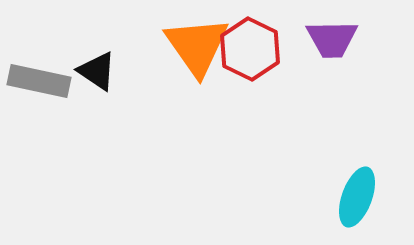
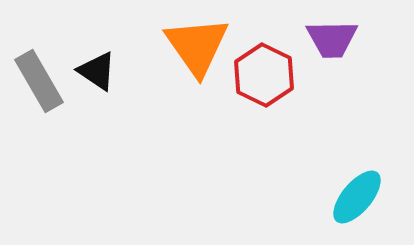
red hexagon: moved 14 px right, 26 px down
gray rectangle: rotated 48 degrees clockwise
cyan ellipse: rotated 20 degrees clockwise
